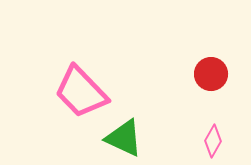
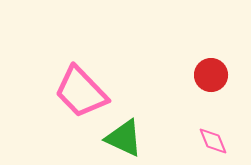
red circle: moved 1 px down
pink diamond: rotated 52 degrees counterclockwise
